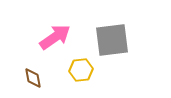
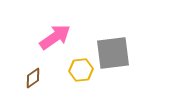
gray square: moved 1 px right, 13 px down
brown diamond: rotated 65 degrees clockwise
